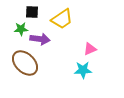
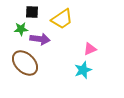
cyan star: rotated 18 degrees counterclockwise
